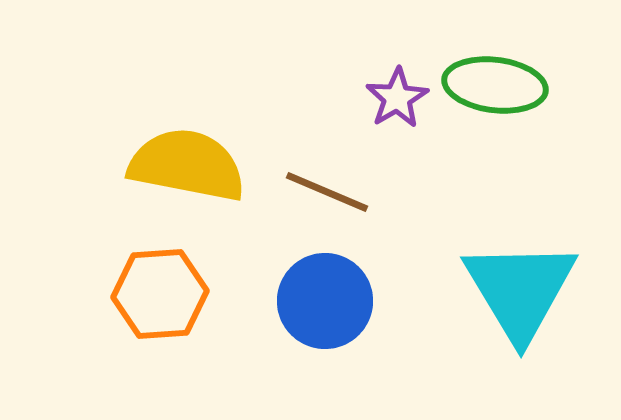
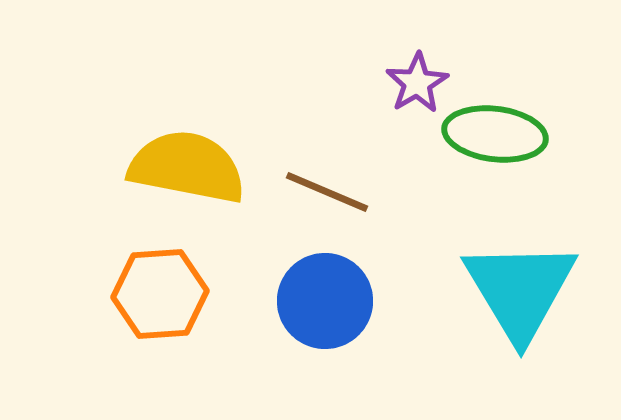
green ellipse: moved 49 px down
purple star: moved 20 px right, 15 px up
yellow semicircle: moved 2 px down
